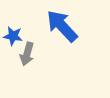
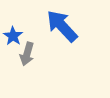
blue star: rotated 24 degrees clockwise
